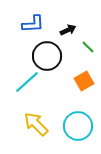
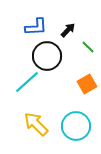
blue L-shape: moved 3 px right, 3 px down
black arrow: rotated 21 degrees counterclockwise
orange square: moved 3 px right, 3 px down
cyan circle: moved 2 px left
